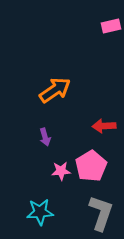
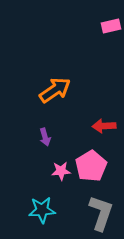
cyan star: moved 2 px right, 2 px up
